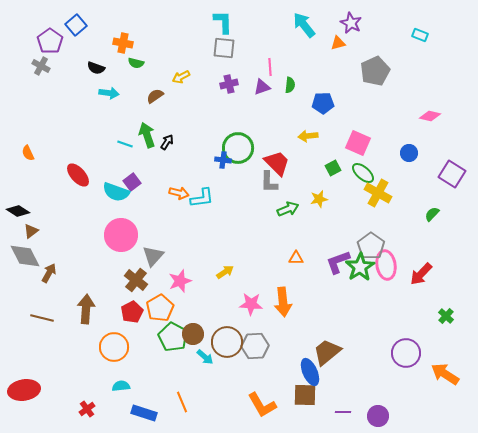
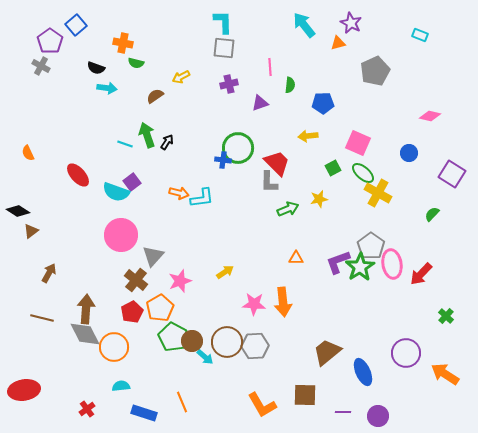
purple triangle at (262, 87): moved 2 px left, 16 px down
cyan arrow at (109, 93): moved 2 px left, 5 px up
gray diamond at (25, 256): moved 60 px right, 78 px down
pink ellipse at (386, 265): moved 6 px right, 1 px up
pink star at (251, 304): moved 3 px right
brown circle at (193, 334): moved 1 px left, 7 px down
blue ellipse at (310, 372): moved 53 px right
